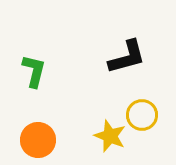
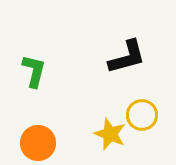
yellow star: moved 2 px up
orange circle: moved 3 px down
